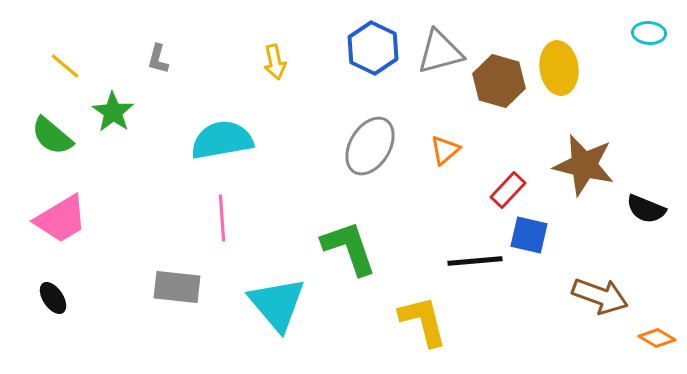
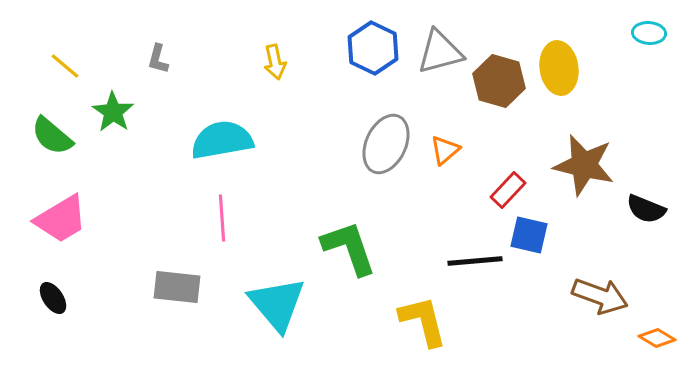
gray ellipse: moved 16 px right, 2 px up; rotated 6 degrees counterclockwise
